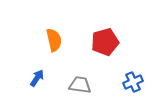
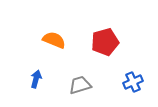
orange semicircle: rotated 55 degrees counterclockwise
blue arrow: moved 1 px left, 1 px down; rotated 18 degrees counterclockwise
gray trapezoid: rotated 25 degrees counterclockwise
